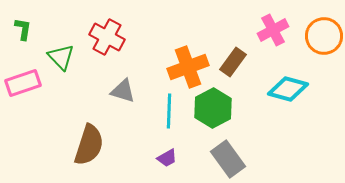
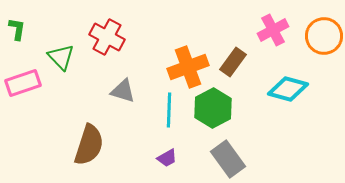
green L-shape: moved 6 px left
cyan line: moved 1 px up
